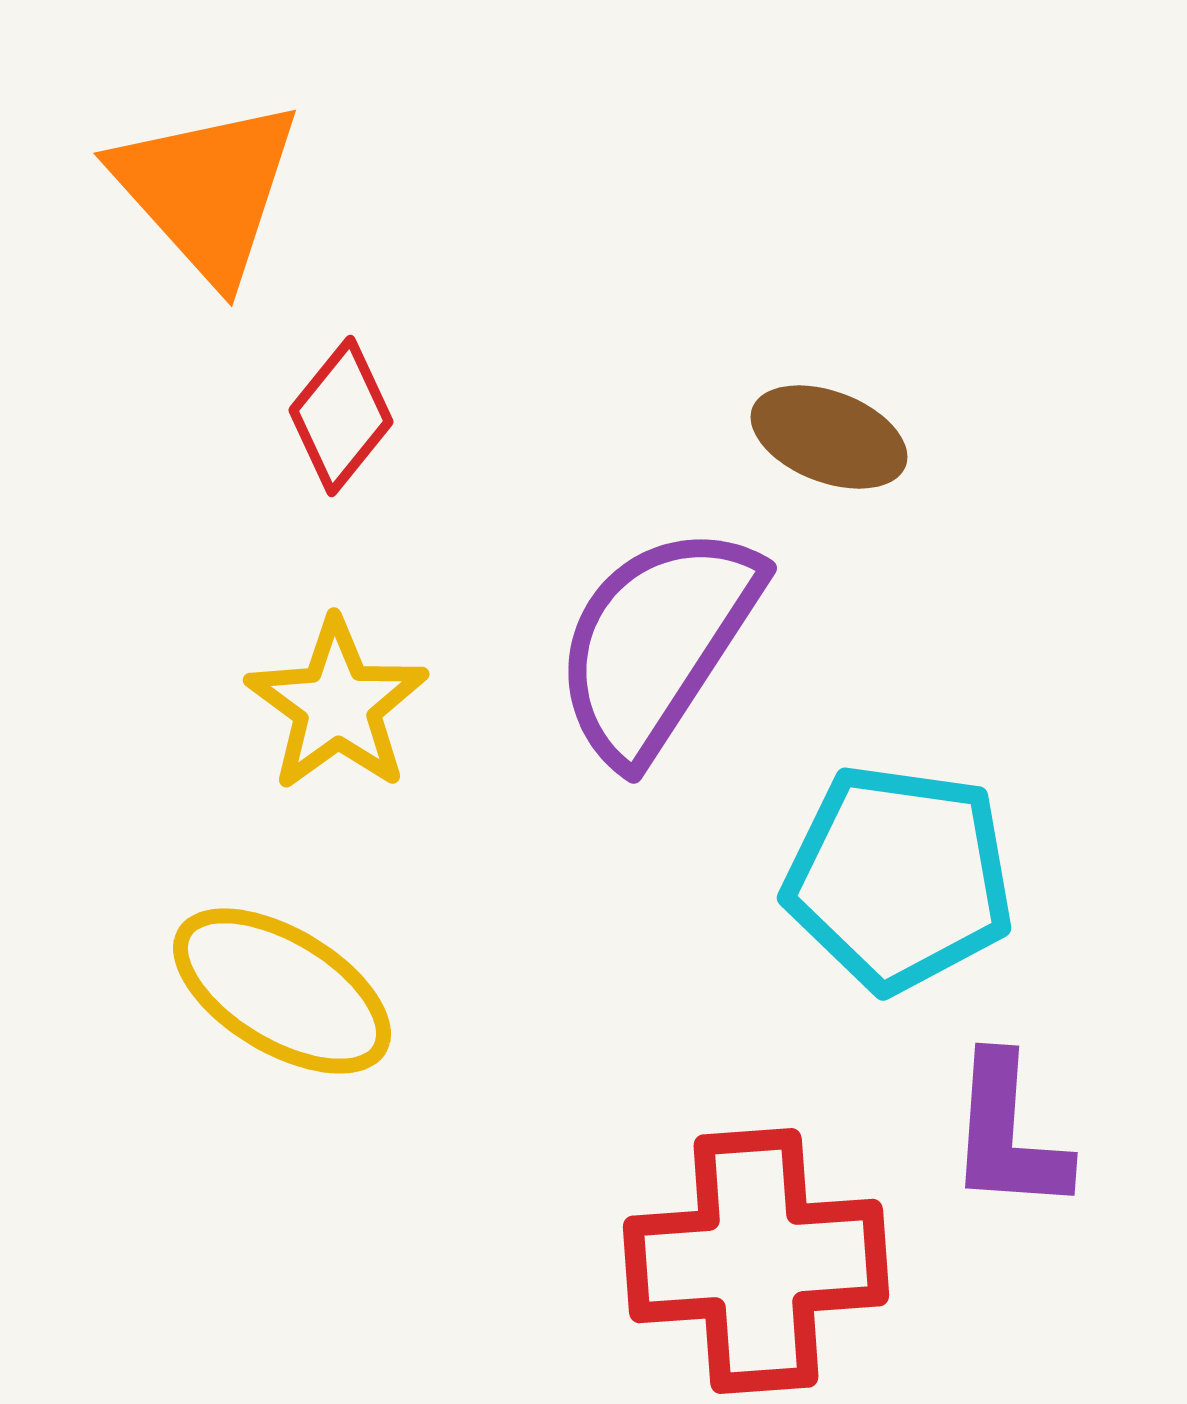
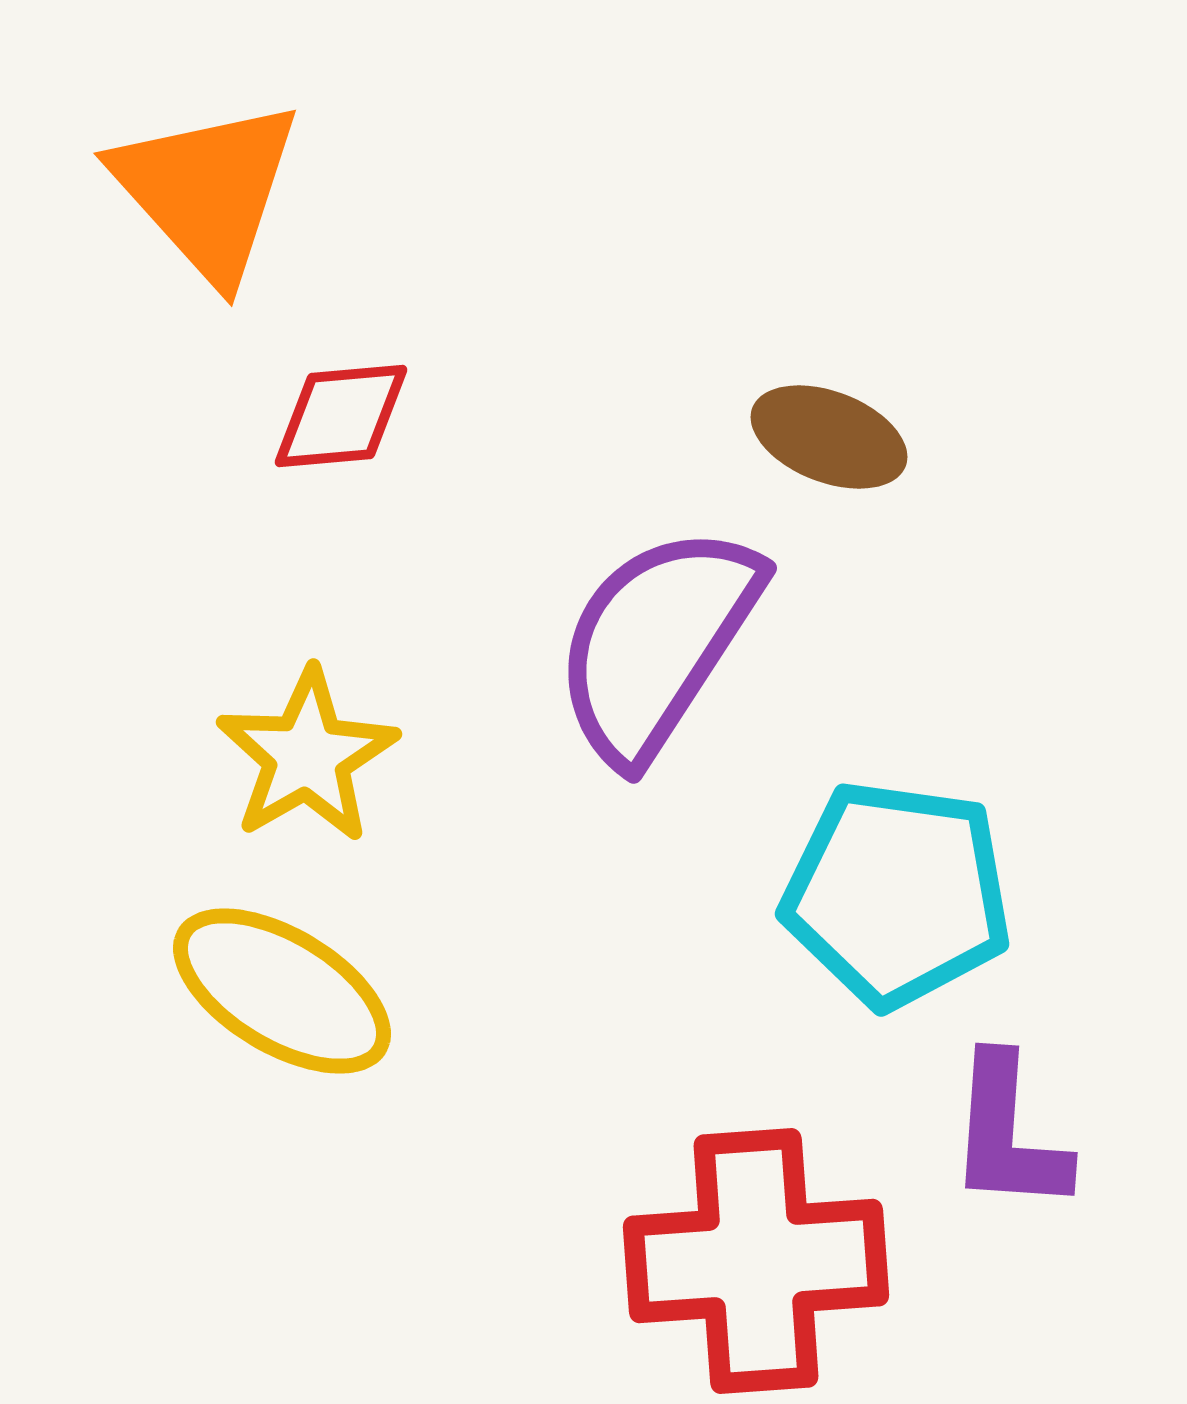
red diamond: rotated 46 degrees clockwise
yellow star: moved 30 px left, 51 px down; rotated 6 degrees clockwise
cyan pentagon: moved 2 px left, 16 px down
